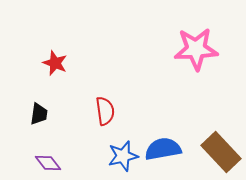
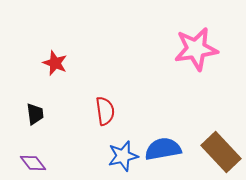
pink star: rotated 6 degrees counterclockwise
black trapezoid: moved 4 px left; rotated 15 degrees counterclockwise
purple diamond: moved 15 px left
